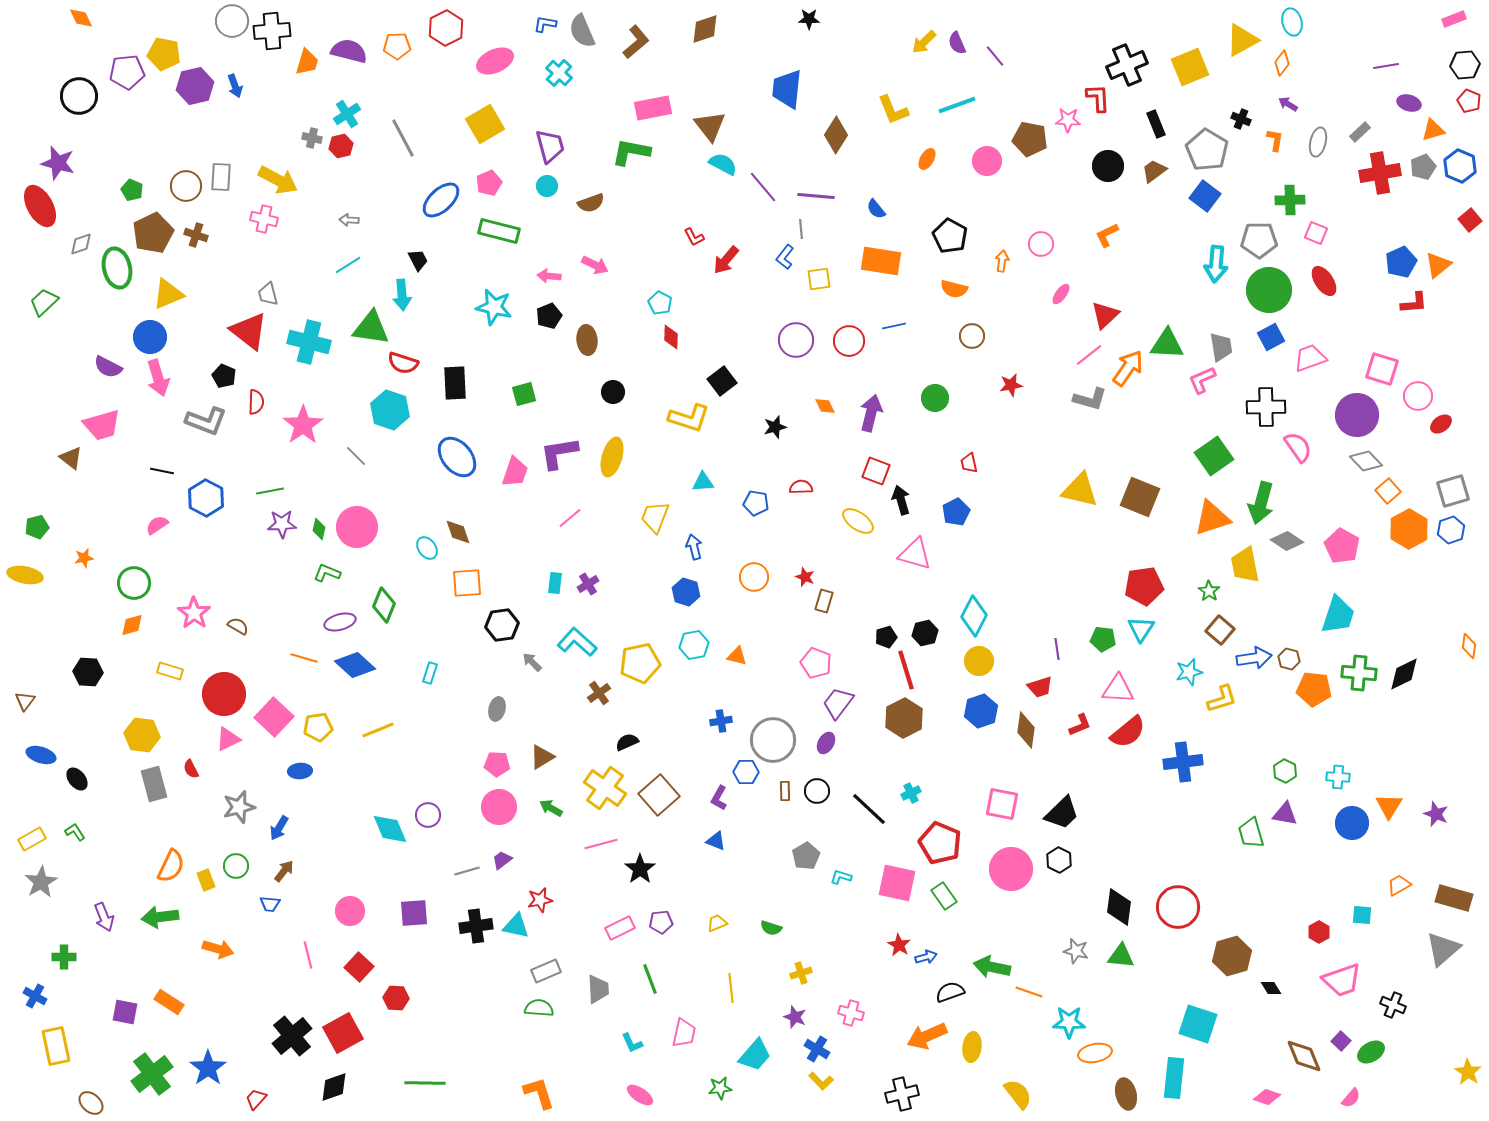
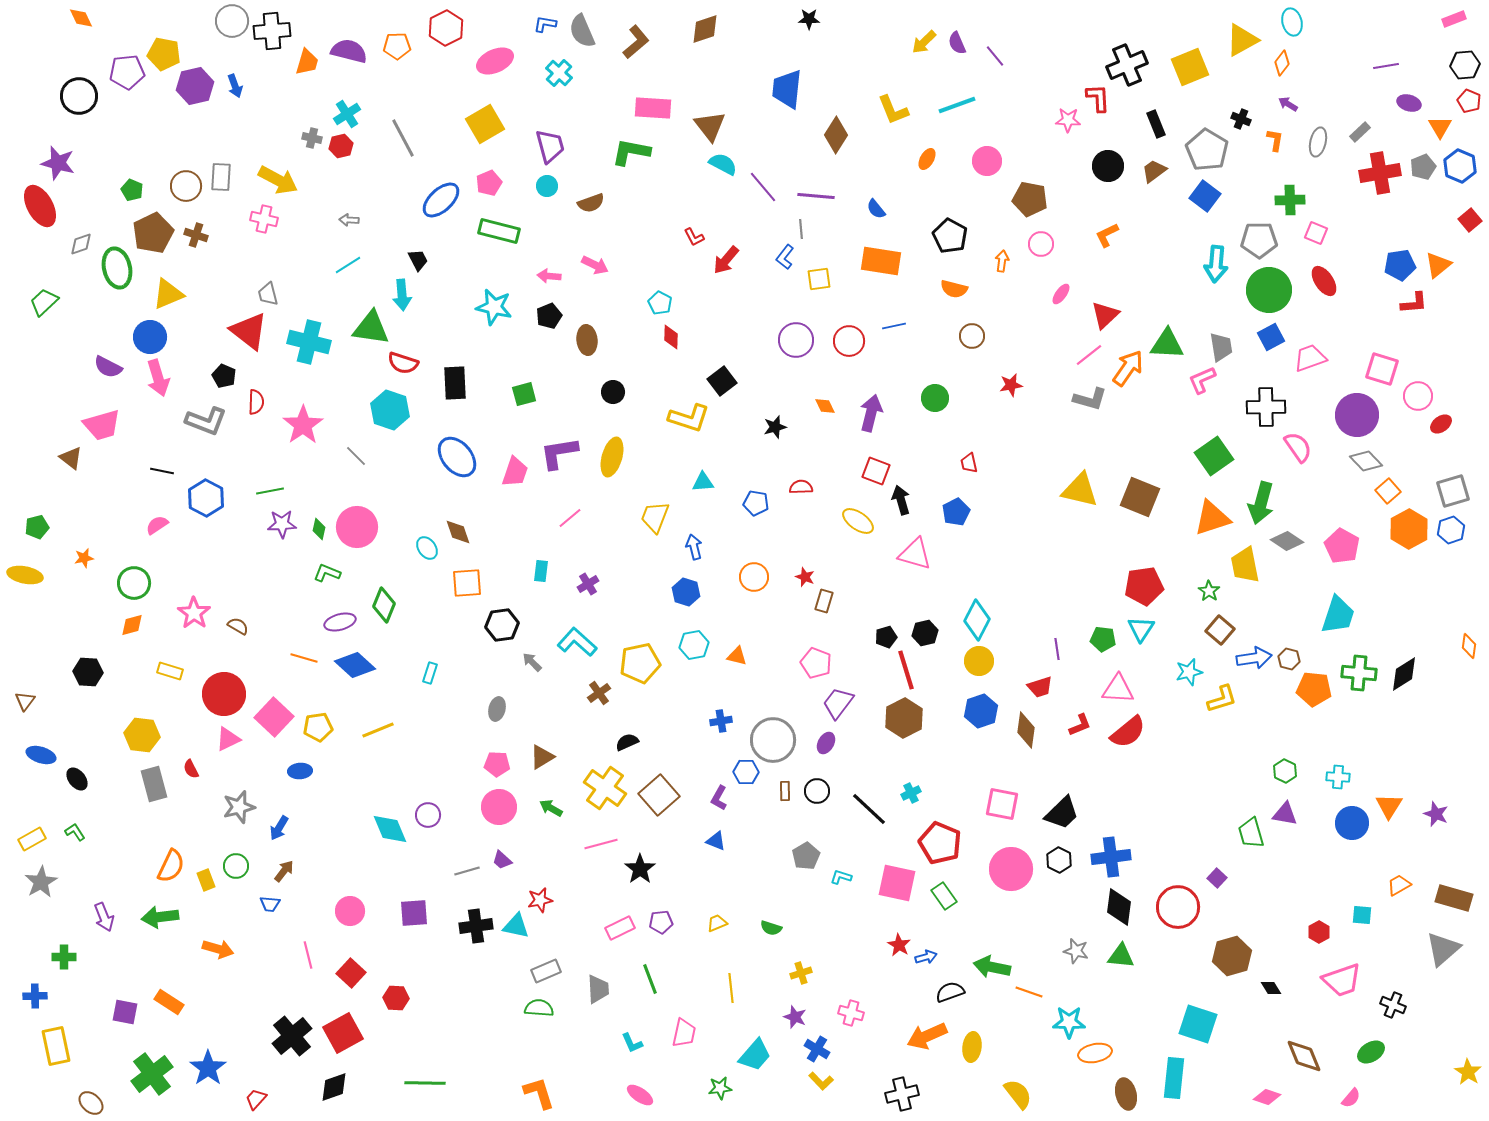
pink rectangle at (653, 108): rotated 15 degrees clockwise
orange triangle at (1433, 130): moved 7 px right, 3 px up; rotated 45 degrees counterclockwise
brown pentagon at (1030, 139): moved 60 px down
blue pentagon at (1401, 262): moved 1 px left, 3 px down; rotated 16 degrees clockwise
cyan rectangle at (555, 583): moved 14 px left, 12 px up
cyan diamond at (974, 616): moved 3 px right, 4 px down
black diamond at (1404, 674): rotated 6 degrees counterclockwise
blue cross at (1183, 762): moved 72 px left, 95 px down
purple trapezoid at (502, 860): rotated 100 degrees counterclockwise
red square at (359, 967): moved 8 px left, 6 px down
blue cross at (35, 996): rotated 30 degrees counterclockwise
purple square at (1341, 1041): moved 124 px left, 163 px up
